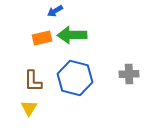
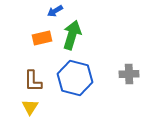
green arrow: rotated 108 degrees clockwise
yellow triangle: moved 1 px right, 1 px up
